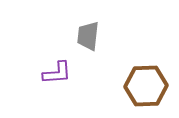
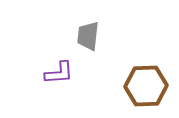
purple L-shape: moved 2 px right
